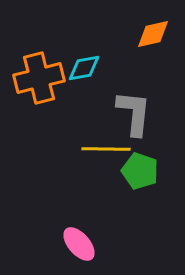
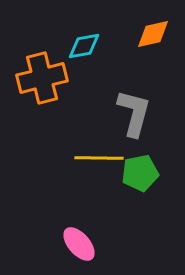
cyan diamond: moved 22 px up
orange cross: moved 3 px right
gray L-shape: rotated 9 degrees clockwise
yellow line: moved 7 px left, 9 px down
green pentagon: moved 2 px down; rotated 30 degrees counterclockwise
